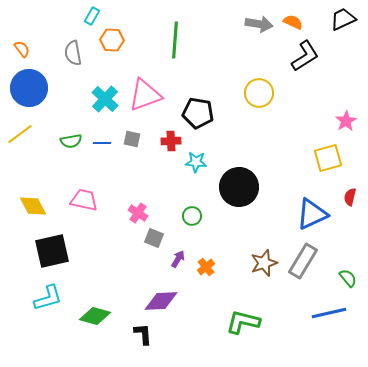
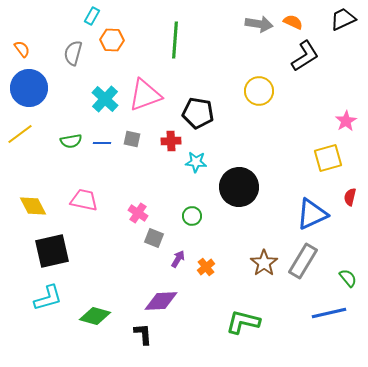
gray semicircle at (73, 53): rotated 25 degrees clockwise
yellow circle at (259, 93): moved 2 px up
brown star at (264, 263): rotated 16 degrees counterclockwise
